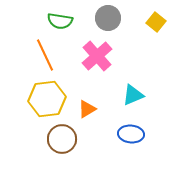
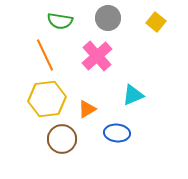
blue ellipse: moved 14 px left, 1 px up
